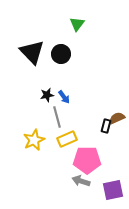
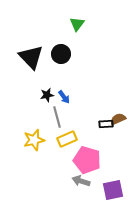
black triangle: moved 1 px left, 5 px down
brown semicircle: moved 1 px right, 1 px down
black rectangle: moved 2 px up; rotated 72 degrees clockwise
yellow star: rotated 10 degrees clockwise
pink pentagon: rotated 16 degrees clockwise
